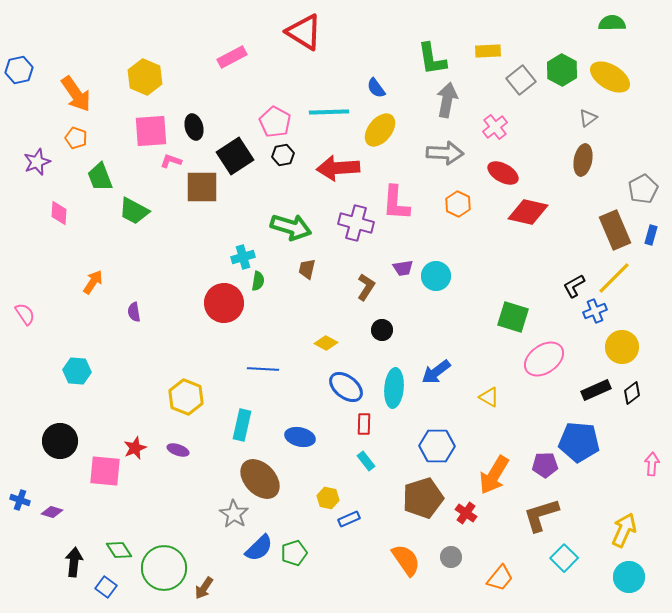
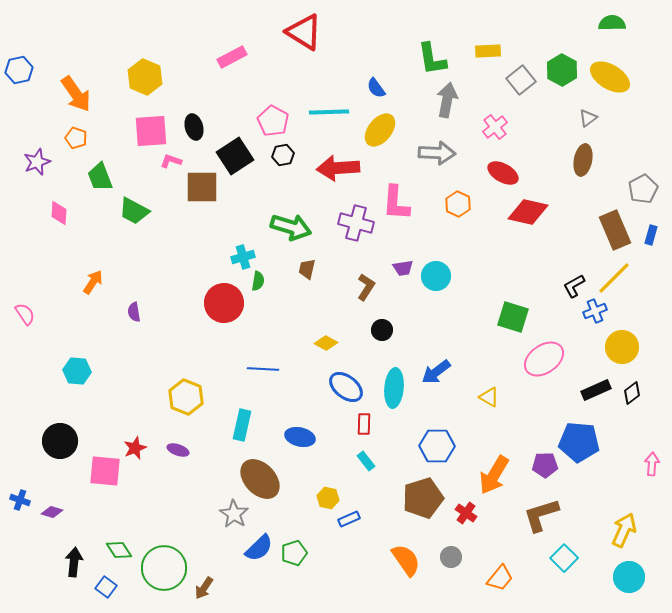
pink pentagon at (275, 122): moved 2 px left, 1 px up
gray arrow at (445, 153): moved 8 px left
